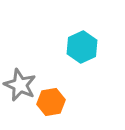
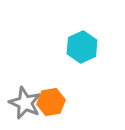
gray star: moved 5 px right, 18 px down
